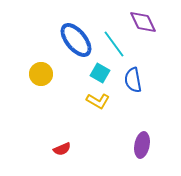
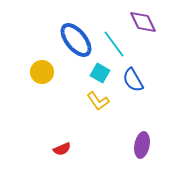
yellow circle: moved 1 px right, 2 px up
blue semicircle: rotated 20 degrees counterclockwise
yellow L-shape: rotated 25 degrees clockwise
